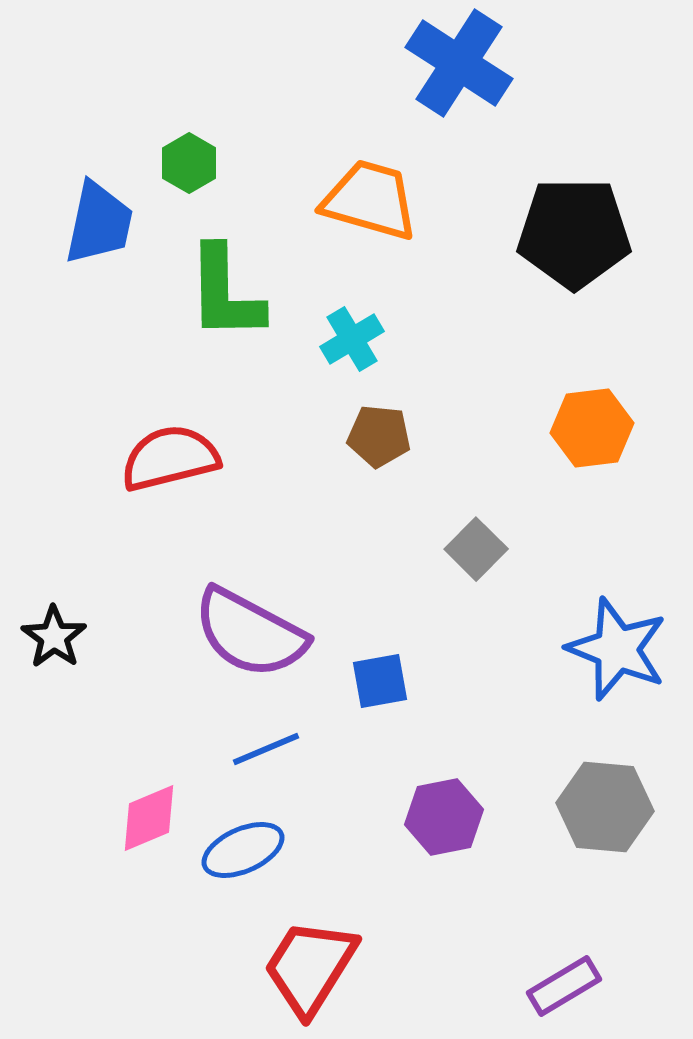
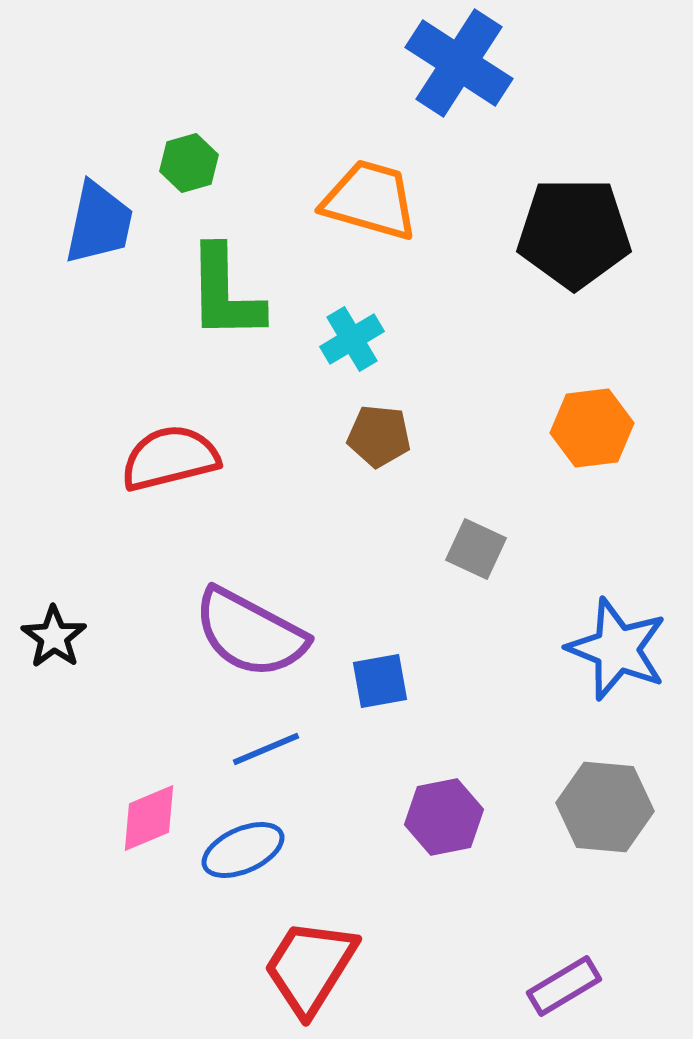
green hexagon: rotated 14 degrees clockwise
gray square: rotated 20 degrees counterclockwise
